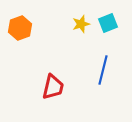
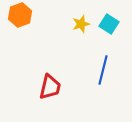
cyan square: moved 1 px right, 1 px down; rotated 36 degrees counterclockwise
orange hexagon: moved 13 px up
red trapezoid: moved 3 px left
